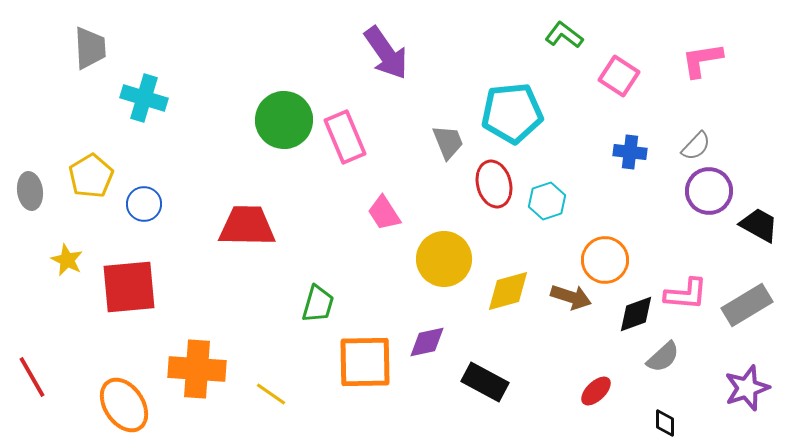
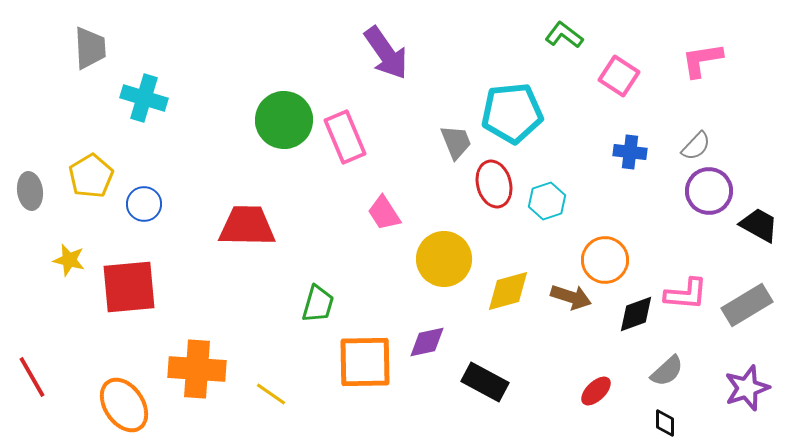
gray trapezoid at (448, 142): moved 8 px right
yellow star at (67, 260): moved 2 px right; rotated 12 degrees counterclockwise
gray semicircle at (663, 357): moved 4 px right, 14 px down
